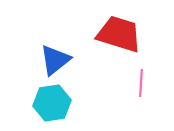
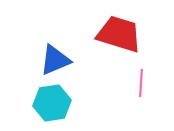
blue triangle: rotated 16 degrees clockwise
